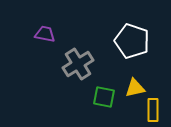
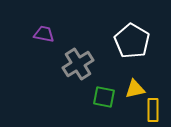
purple trapezoid: moved 1 px left
white pentagon: rotated 12 degrees clockwise
yellow triangle: moved 1 px down
